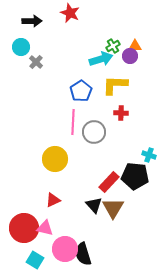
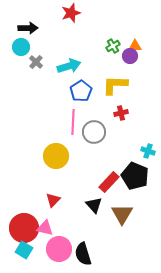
red star: moved 1 px right; rotated 30 degrees clockwise
black arrow: moved 4 px left, 7 px down
cyan arrow: moved 32 px left, 7 px down
red cross: rotated 16 degrees counterclockwise
cyan cross: moved 1 px left, 4 px up
yellow circle: moved 1 px right, 3 px up
black pentagon: rotated 16 degrees clockwise
red triangle: rotated 21 degrees counterclockwise
brown triangle: moved 9 px right, 6 px down
pink circle: moved 6 px left
cyan square: moved 11 px left, 10 px up
